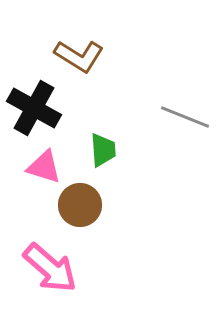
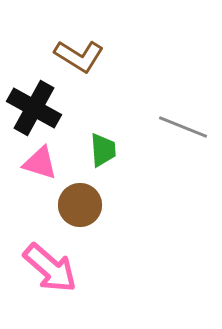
gray line: moved 2 px left, 10 px down
pink triangle: moved 4 px left, 4 px up
